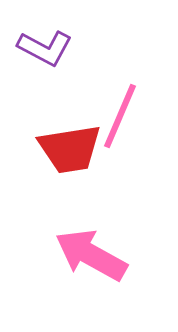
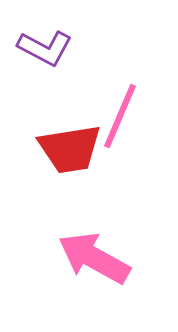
pink arrow: moved 3 px right, 3 px down
